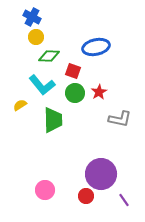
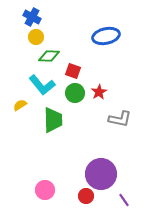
blue ellipse: moved 10 px right, 11 px up
